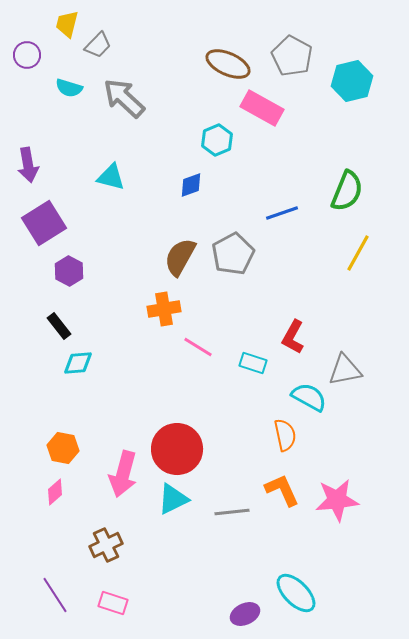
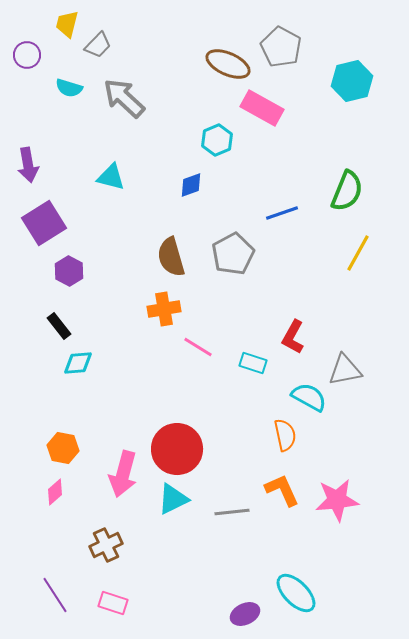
gray pentagon at (292, 56): moved 11 px left, 9 px up
brown semicircle at (180, 257): moved 9 px left; rotated 45 degrees counterclockwise
